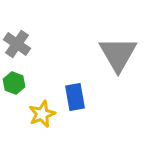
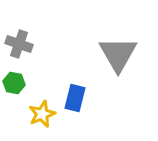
gray cross: moved 2 px right; rotated 16 degrees counterclockwise
green hexagon: rotated 10 degrees counterclockwise
blue rectangle: moved 1 px down; rotated 24 degrees clockwise
